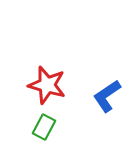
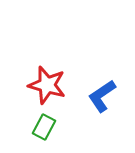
blue L-shape: moved 5 px left
